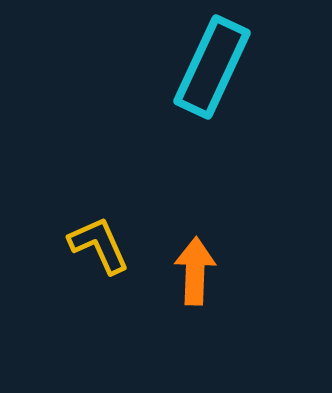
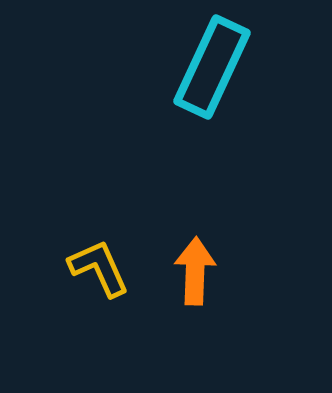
yellow L-shape: moved 23 px down
